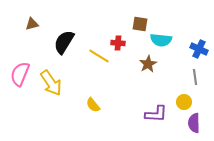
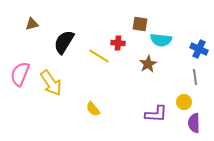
yellow semicircle: moved 4 px down
